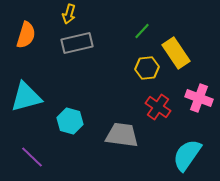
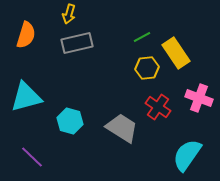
green line: moved 6 px down; rotated 18 degrees clockwise
gray trapezoid: moved 7 px up; rotated 24 degrees clockwise
